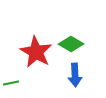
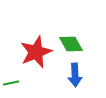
green diamond: rotated 30 degrees clockwise
red star: rotated 20 degrees clockwise
